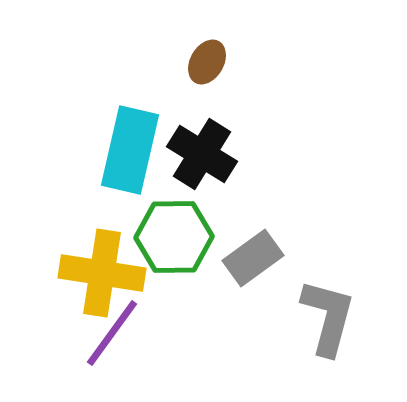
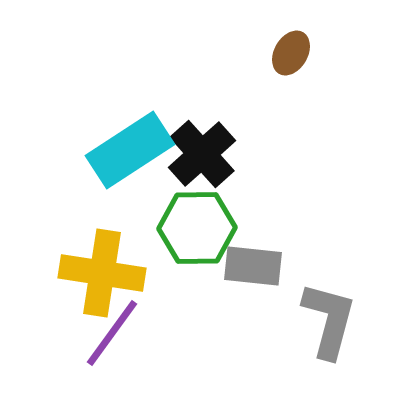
brown ellipse: moved 84 px right, 9 px up
cyan rectangle: rotated 44 degrees clockwise
black cross: rotated 16 degrees clockwise
green hexagon: moved 23 px right, 9 px up
gray rectangle: moved 8 px down; rotated 42 degrees clockwise
gray L-shape: moved 1 px right, 3 px down
